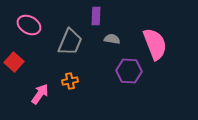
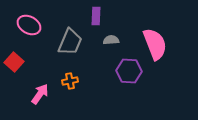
gray semicircle: moved 1 px left, 1 px down; rotated 14 degrees counterclockwise
